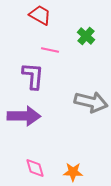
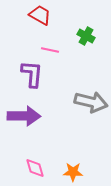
green cross: rotated 12 degrees counterclockwise
purple L-shape: moved 1 px left, 2 px up
